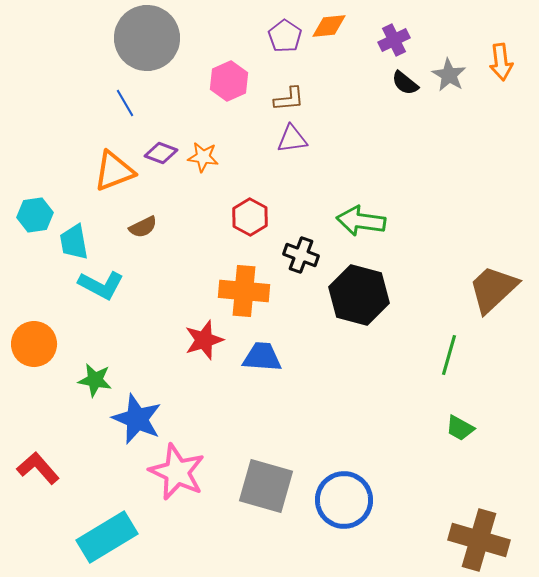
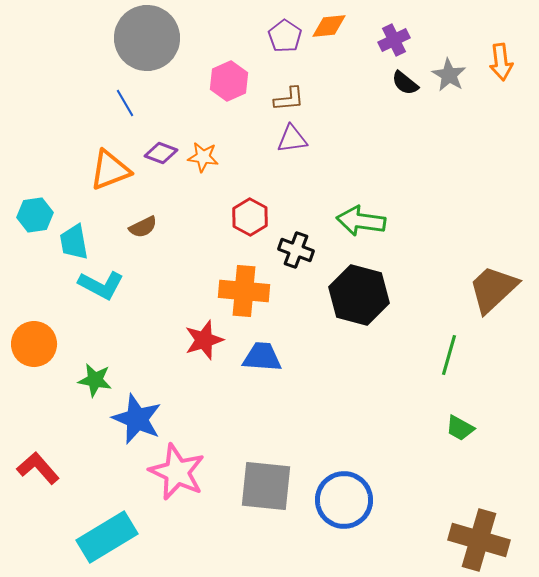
orange triangle: moved 4 px left, 1 px up
black cross: moved 5 px left, 5 px up
gray square: rotated 10 degrees counterclockwise
